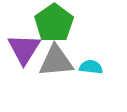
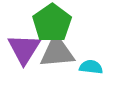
green pentagon: moved 2 px left
gray triangle: moved 1 px right, 9 px up
